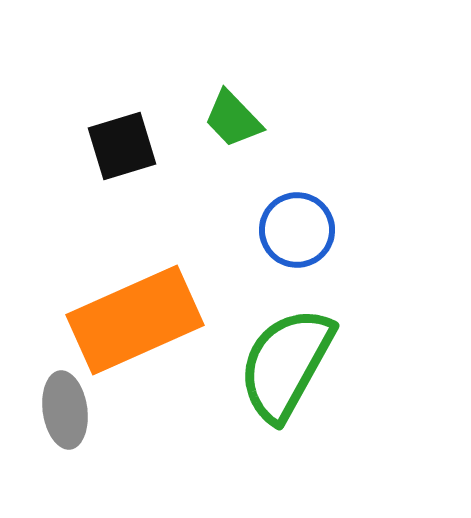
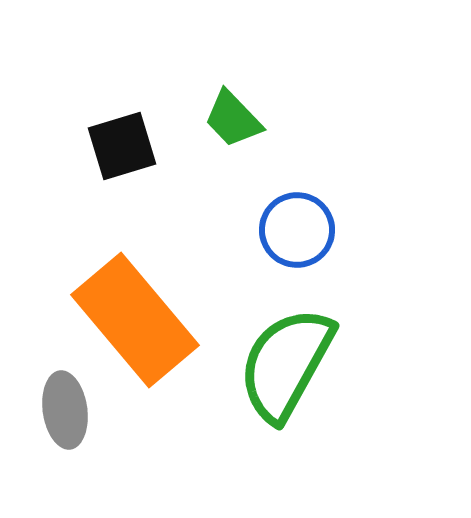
orange rectangle: rotated 74 degrees clockwise
